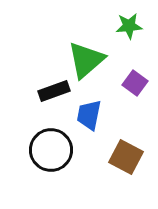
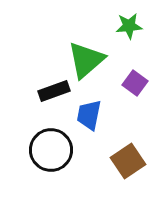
brown square: moved 2 px right, 4 px down; rotated 28 degrees clockwise
